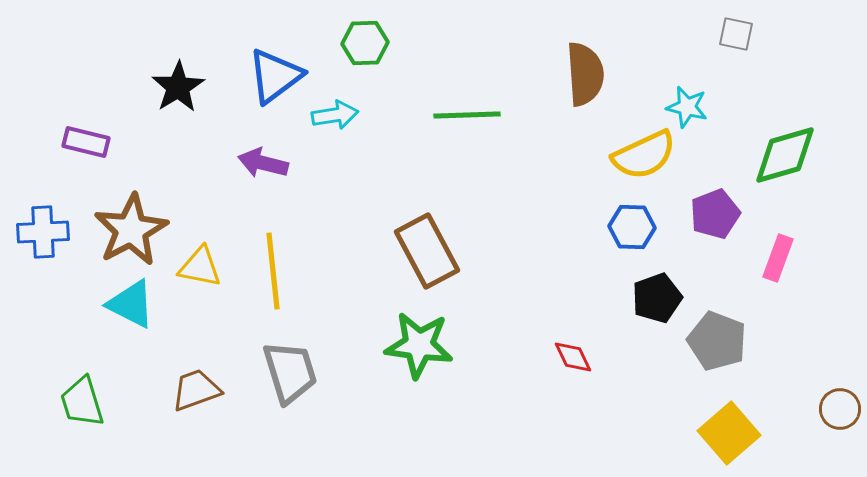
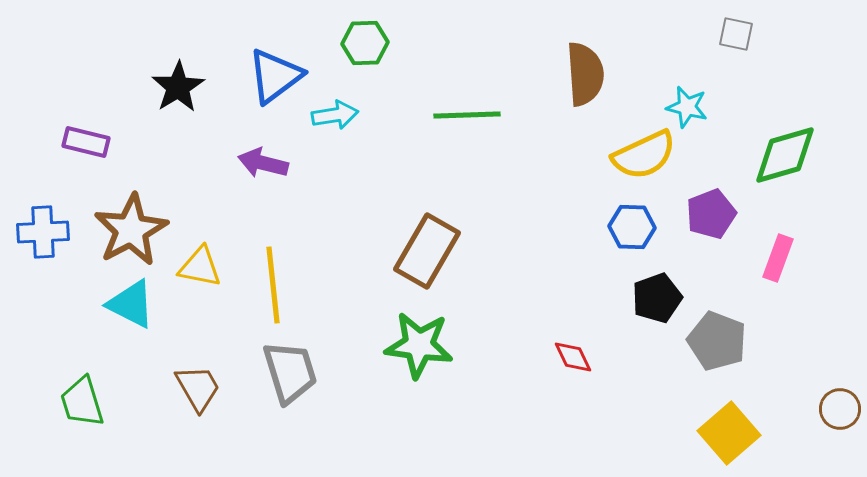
purple pentagon: moved 4 px left
brown rectangle: rotated 58 degrees clockwise
yellow line: moved 14 px down
brown trapezoid: moved 2 px right, 2 px up; rotated 80 degrees clockwise
